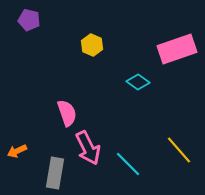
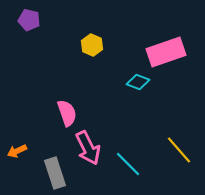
pink rectangle: moved 11 px left, 3 px down
cyan diamond: rotated 15 degrees counterclockwise
gray rectangle: rotated 28 degrees counterclockwise
